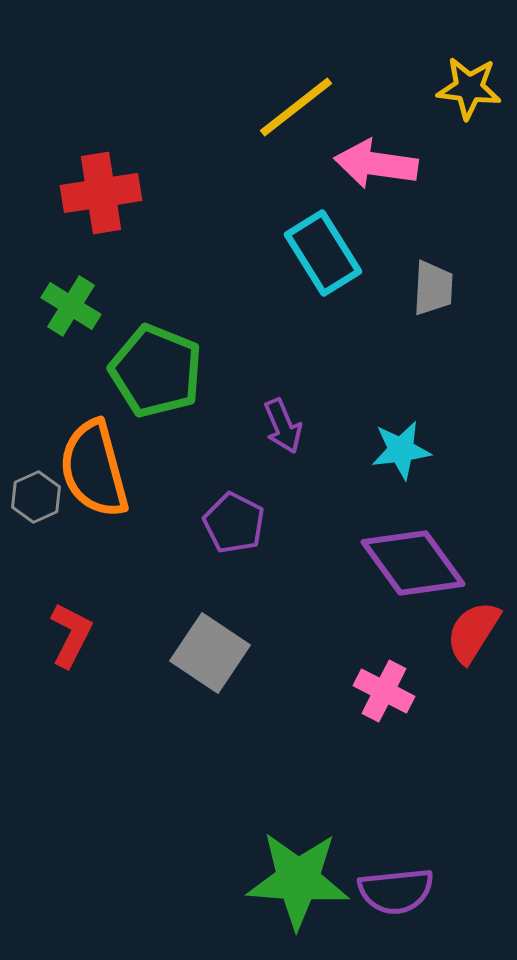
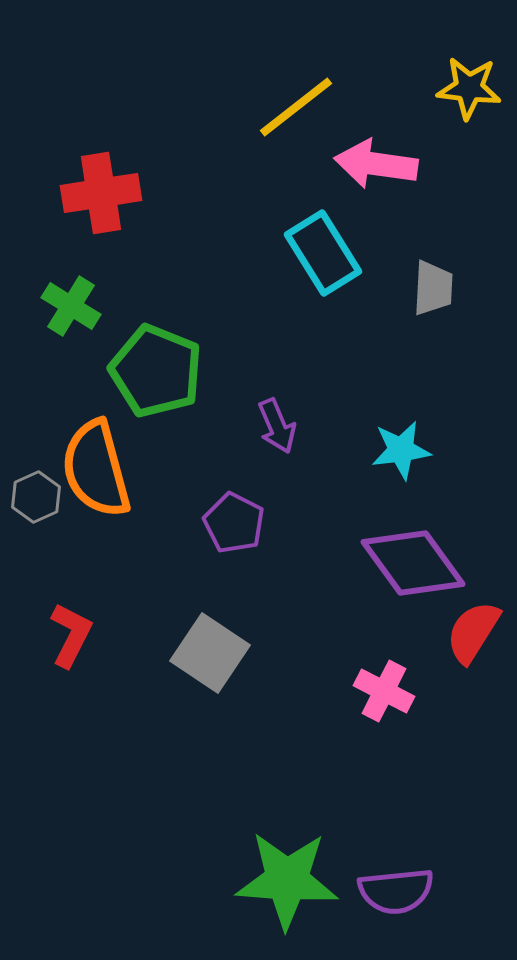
purple arrow: moved 6 px left
orange semicircle: moved 2 px right
green star: moved 11 px left
